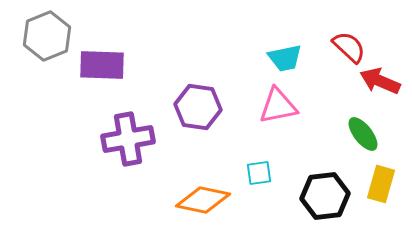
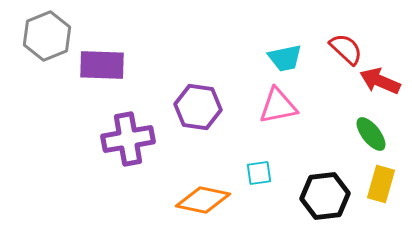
red semicircle: moved 3 px left, 2 px down
green ellipse: moved 8 px right
